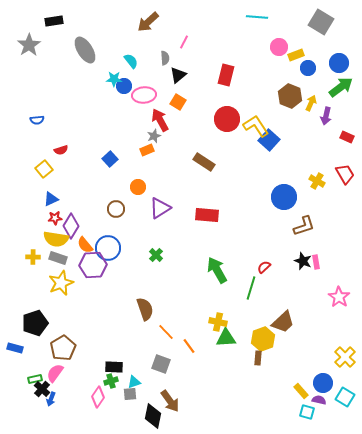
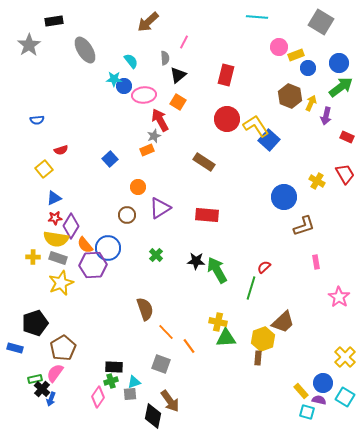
blue triangle at (51, 199): moved 3 px right, 1 px up
brown circle at (116, 209): moved 11 px right, 6 px down
black star at (303, 261): moved 107 px left; rotated 18 degrees counterclockwise
